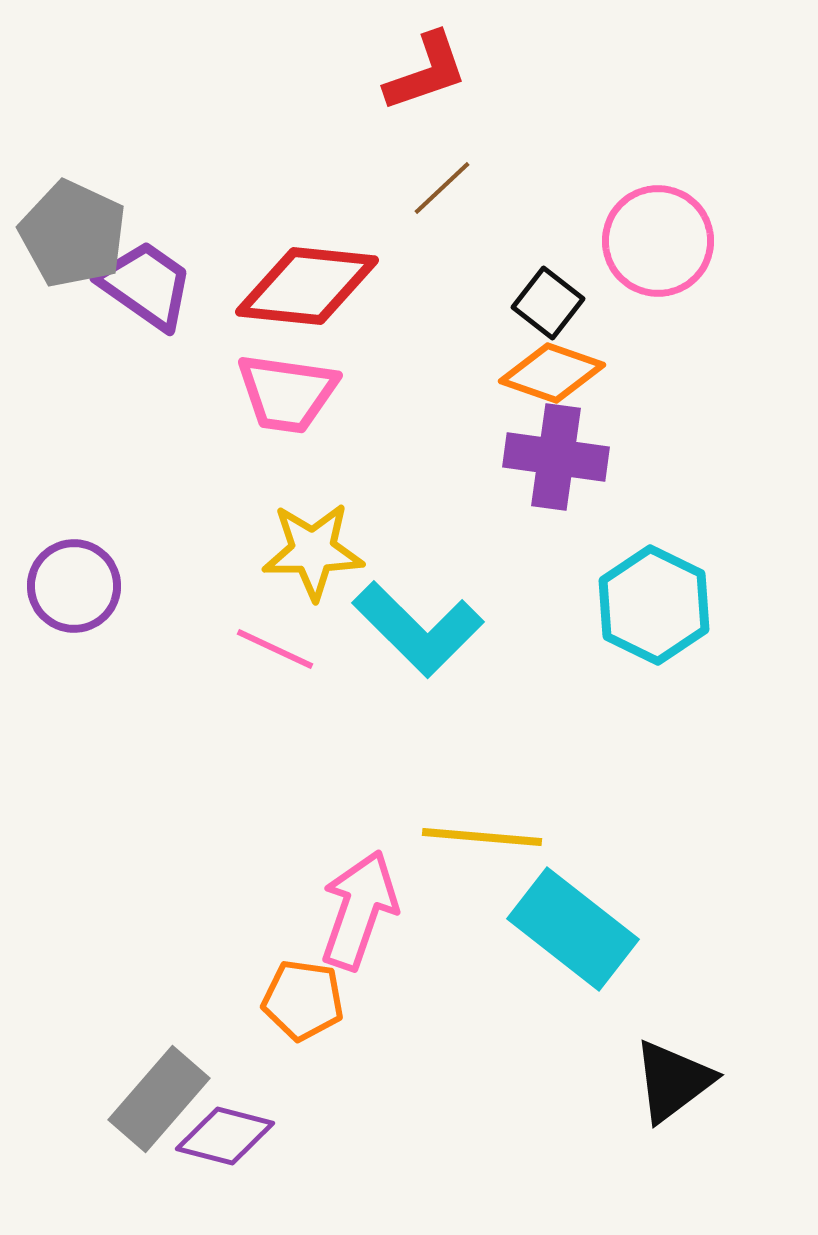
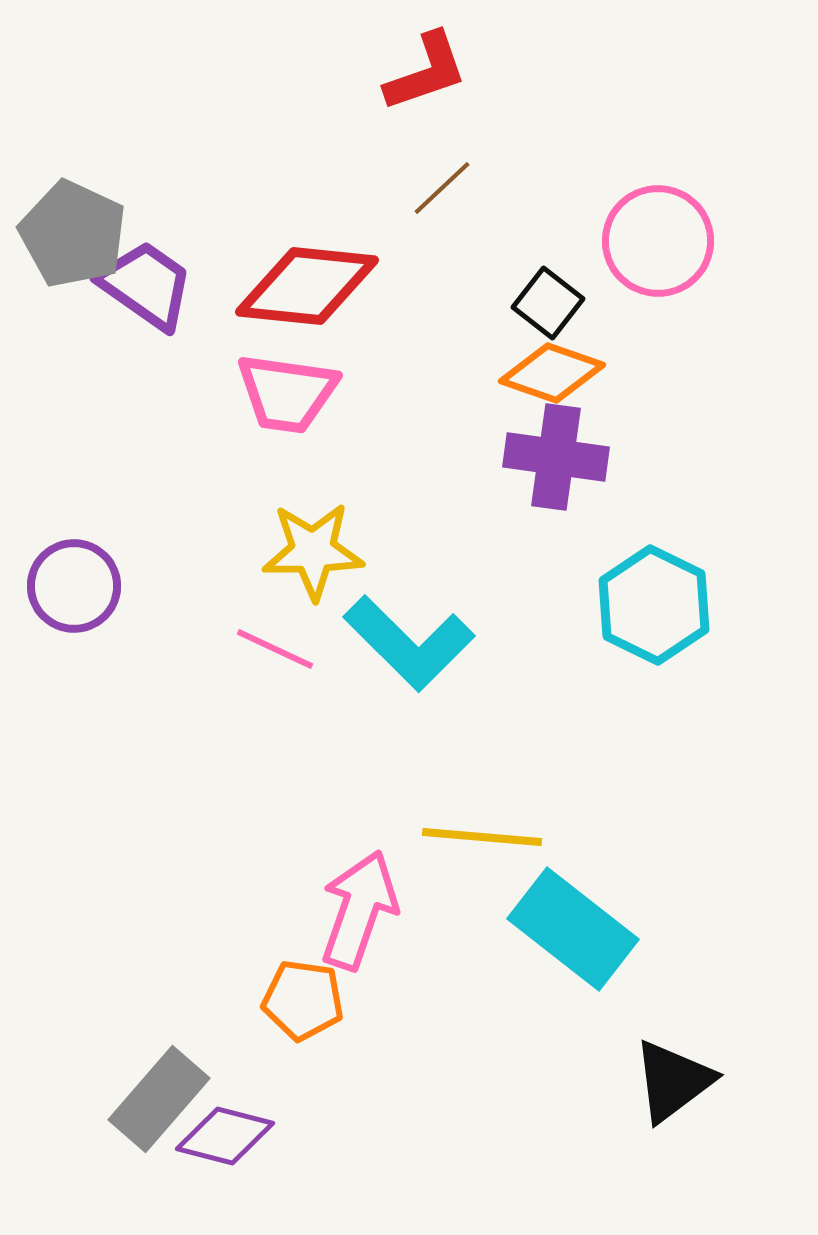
cyan L-shape: moved 9 px left, 14 px down
